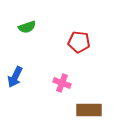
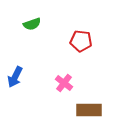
green semicircle: moved 5 px right, 3 px up
red pentagon: moved 2 px right, 1 px up
pink cross: moved 2 px right; rotated 18 degrees clockwise
